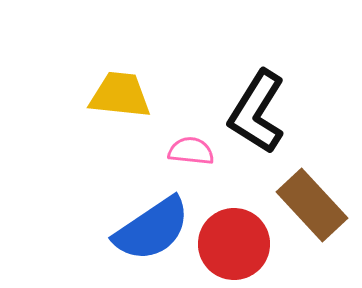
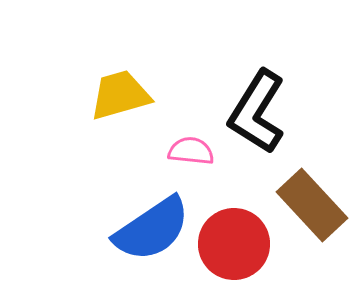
yellow trapezoid: rotated 22 degrees counterclockwise
